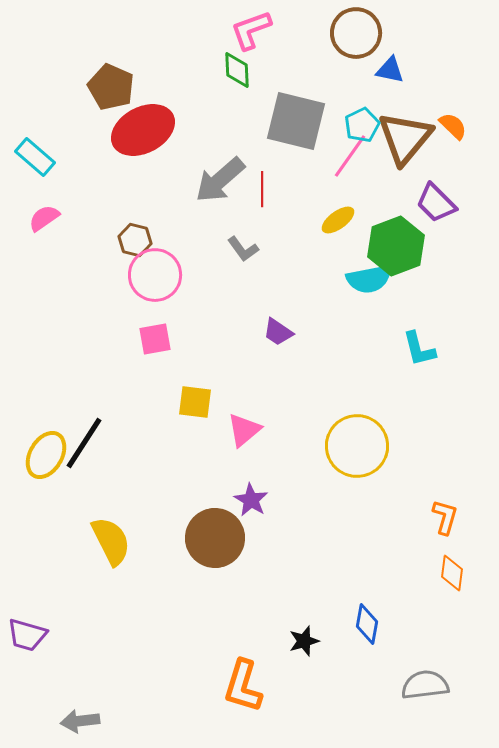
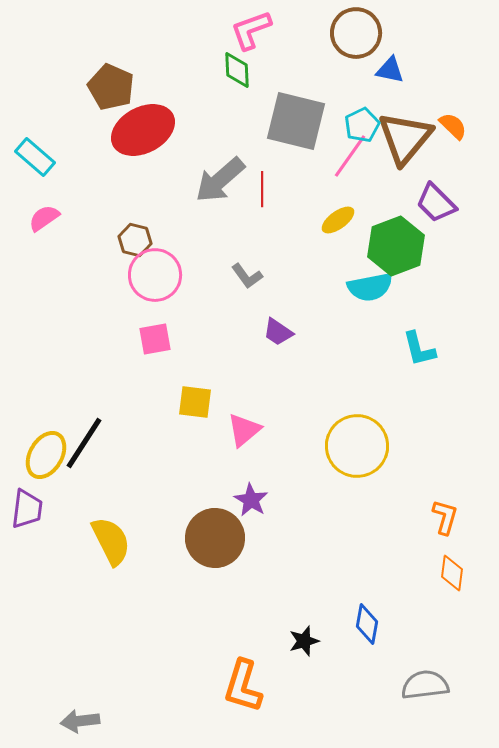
gray L-shape at (243, 249): moved 4 px right, 27 px down
cyan semicircle at (369, 279): moved 1 px right, 8 px down
purple trapezoid at (27, 635): moved 126 px up; rotated 99 degrees counterclockwise
